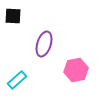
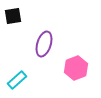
black square: rotated 12 degrees counterclockwise
pink hexagon: moved 2 px up; rotated 10 degrees counterclockwise
